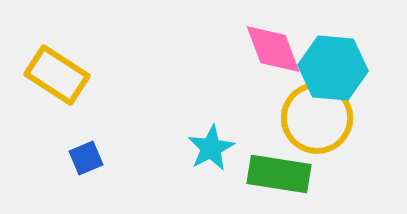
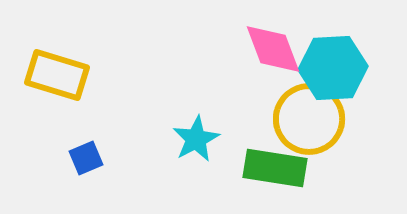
cyan hexagon: rotated 8 degrees counterclockwise
yellow rectangle: rotated 16 degrees counterclockwise
yellow circle: moved 8 px left, 1 px down
cyan star: moved 15 px left, 9 px up
green rectangle: moved 4 px left, 6 px up
